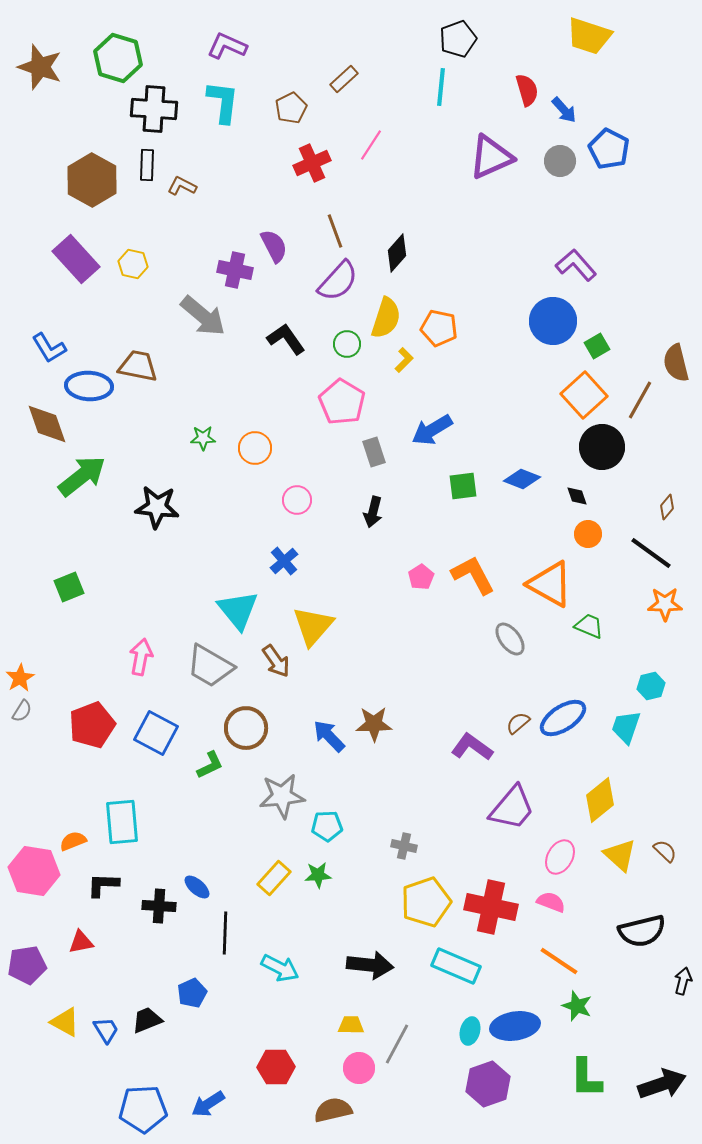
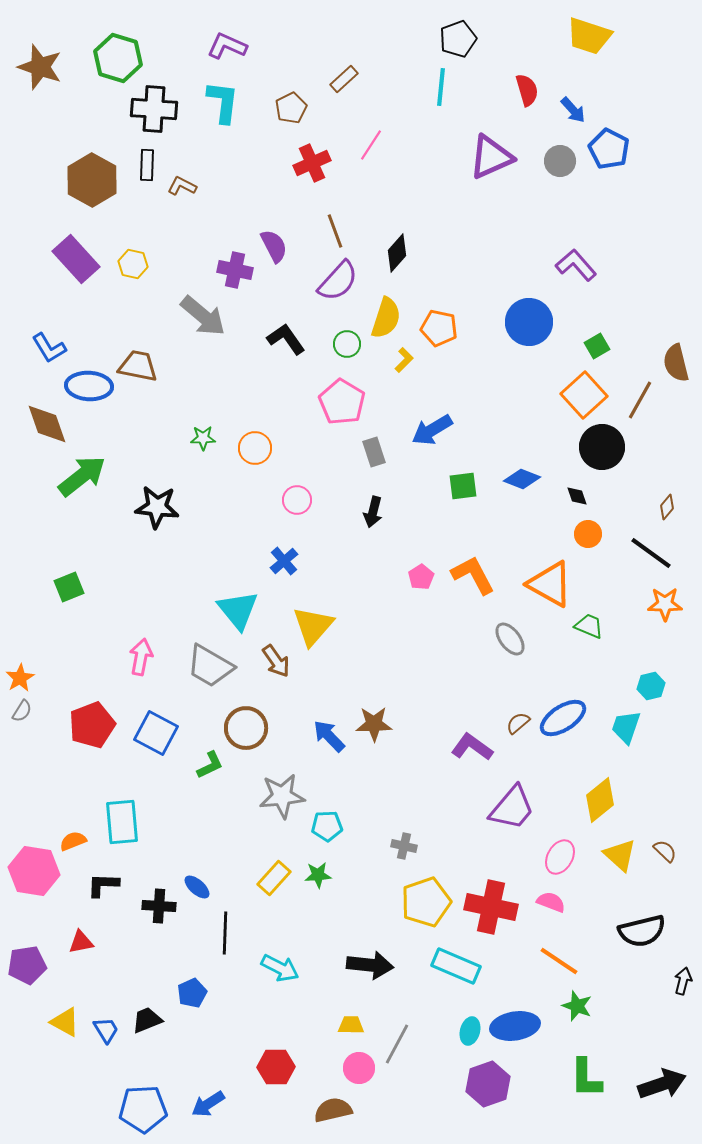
blue arrow at (564, 110): moved 9 px right
blue circle at (553, 321): moved 24 px left, 1 px down
